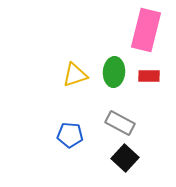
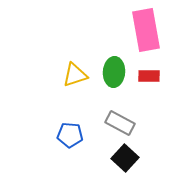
pink rectangle: rotated 24 degrees counterclockwise
